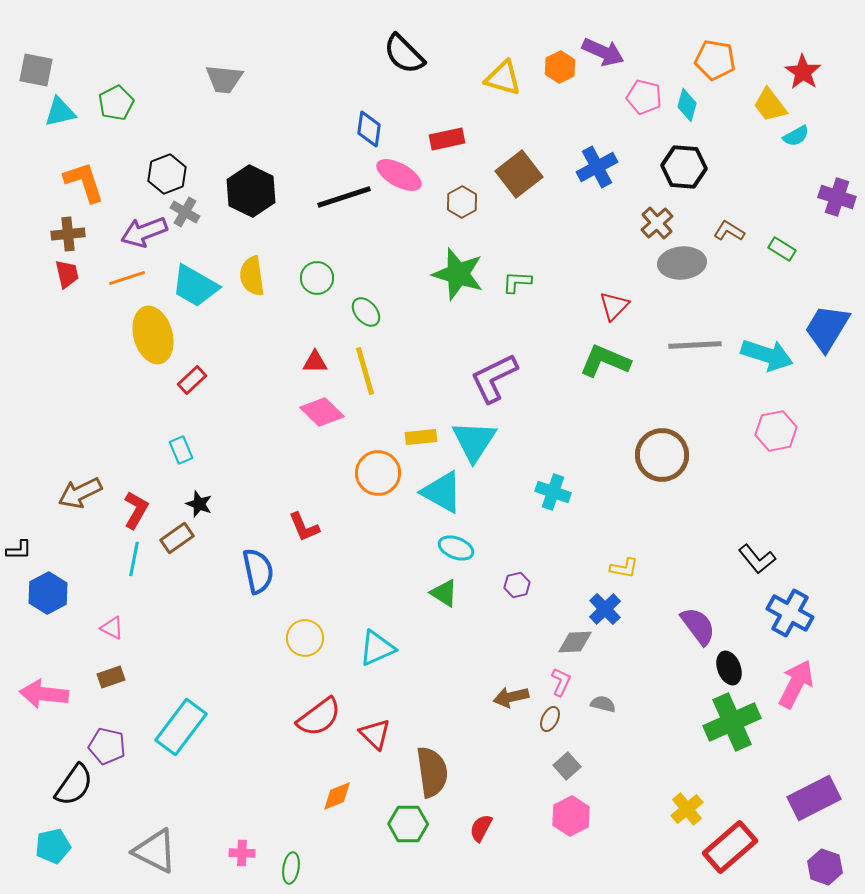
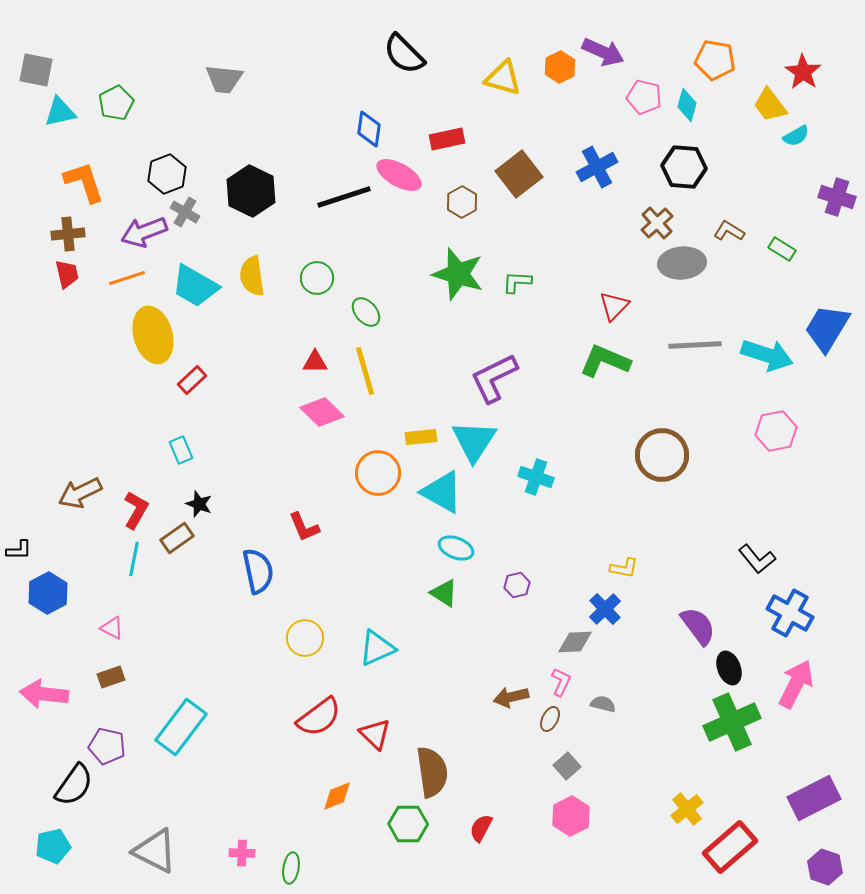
cyan cross at (553, 492): moved 17 px left, 15 px up
